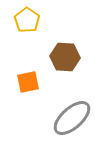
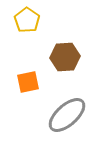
brown hexagon: rotated 8 degrees counterclockwise
gray ellipse: moved 5 px left, 3 px up
